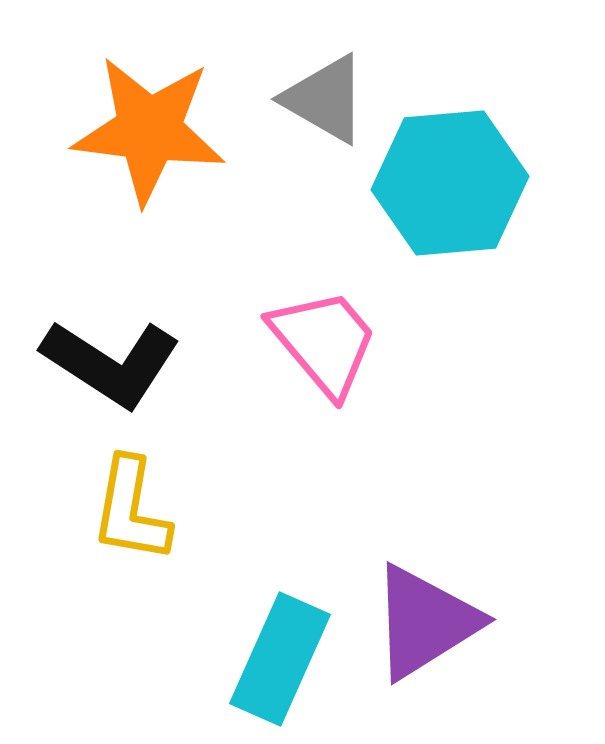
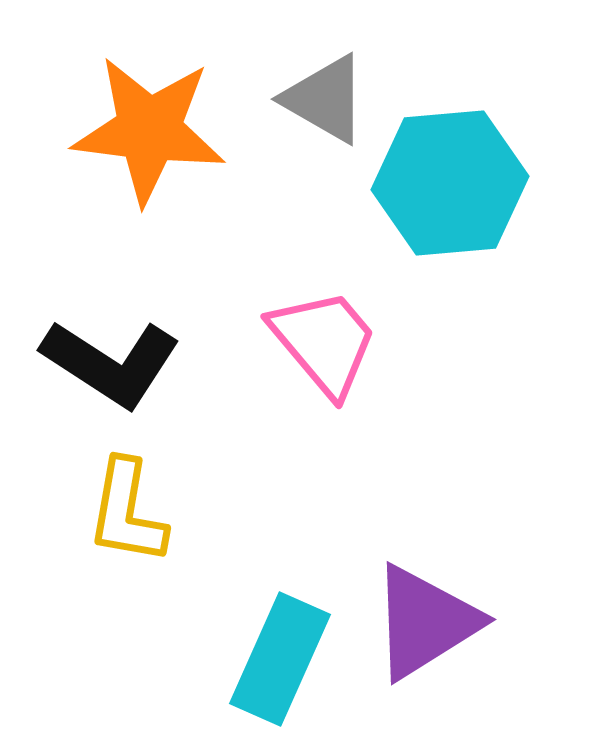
yellow L-shape: moved 4 px left, 2 px down
